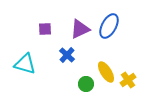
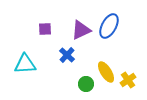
purple triangle: moved 1 px right, 1 px down
cyan triangle: rotated 20 degrees counterclockwise
